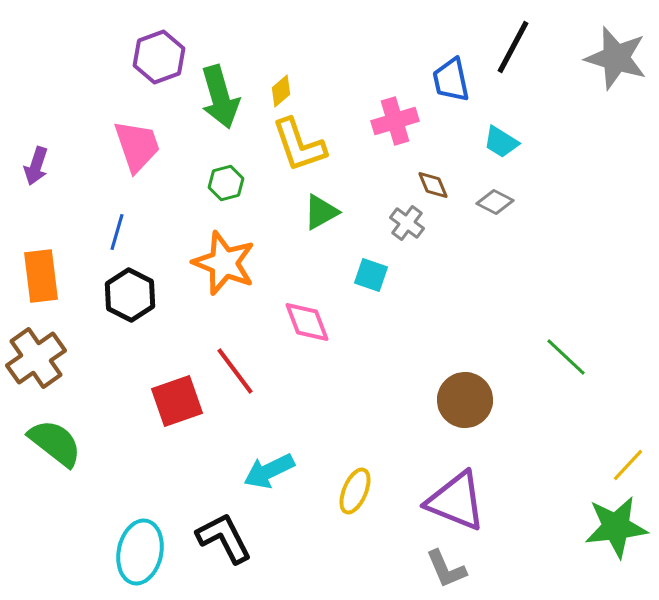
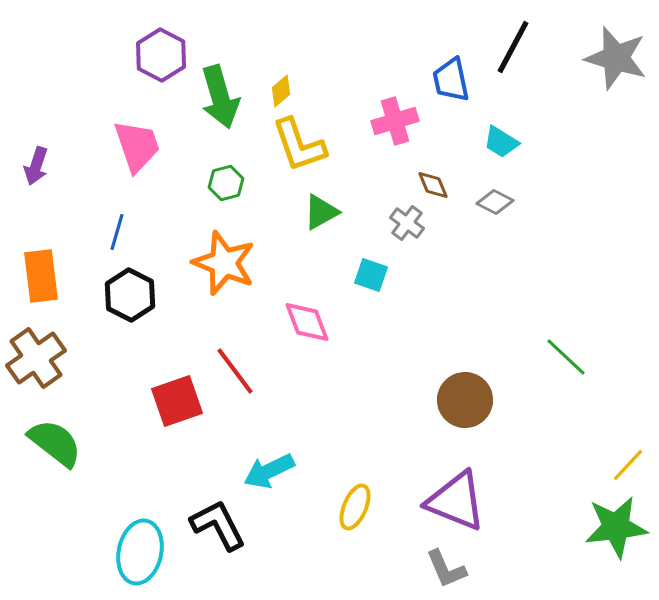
purple hexagon: moved 2 px right, 2 px up; rotated 12 degrees counterclockwise
yellow ellipse: moved 16 px down
black L-shape: moved 6 px left, 13 px up
